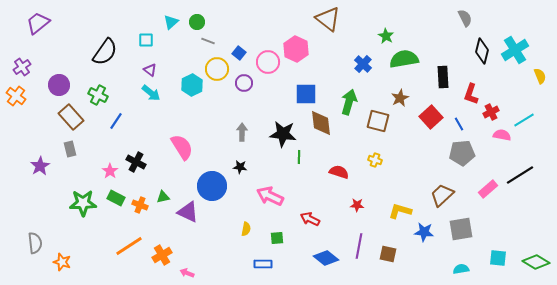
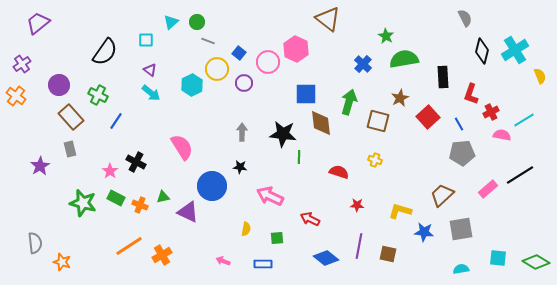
purple cross at (22, 67): moved 3 px up
red square at (431, 117): moved 3 px left
green star at (83, 203): rotated 16 degrees clockwise
pink arrow at (187, 273): moved 36 px right, 12 px up
